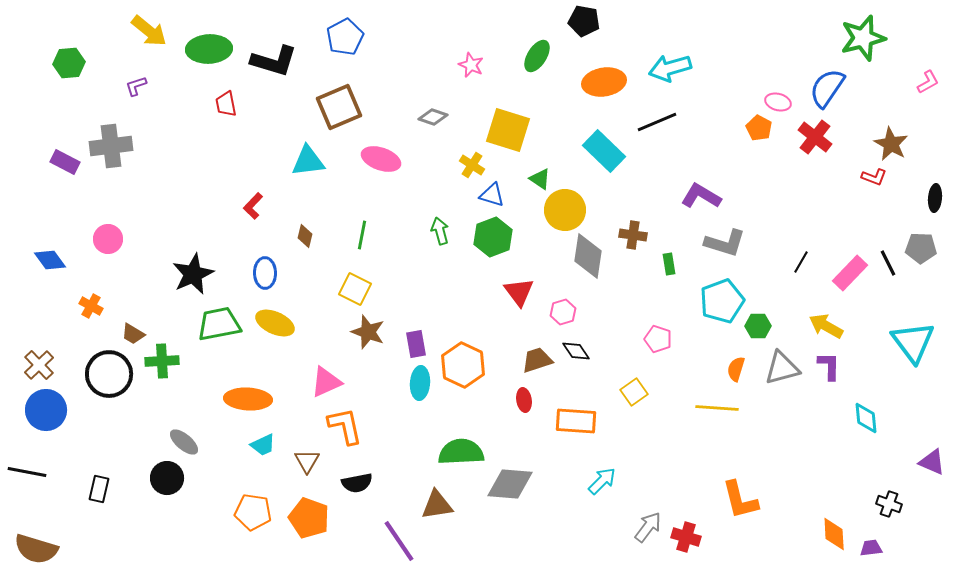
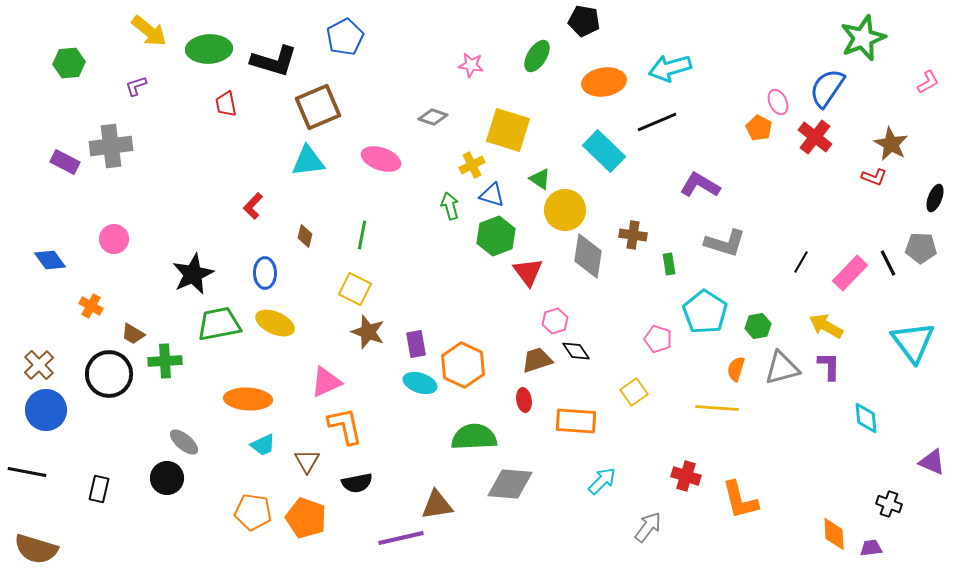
green star at (863, 38): rotated 6 degrees counterclockwise
pink star at (471, 65): rotated 15 degrees counterclockwise
pink ellipse at (778, 102): rotated 50 degrees clockwise
brown square at (339, 107): moved 21 px left
yellow cross at (472, 165): rotated 30 degrees clockwise
purple L-shape at (701, 196): moved 1 px left, 11 px up
black ellipse at (935, 198): rotated 16 degrees clockwise
green arrow at (440, 231): moved 10 px right, 25 px up
green hexagon at (493, 237): moved 3 px right, 1 px up
pink circle at (108, 239): moved 6 px right
red triangle at (519, 292): moved 9 px right, 20 px up
cyan pentagon at (722, 301): moved 17 px left, 11 px down; rotated 18 degrees counterclockwise
pink hexagon at (563, 312): moved 8 px left, 9 px down
green hexagon at (758, 326): rotated 10 degrees counterclockwise
green cross at (162, 361): moved 3 px right
cyan ellipse at (420, 383): rotated 76 degrees counterclockwise
green semicircle at (461, 452): moved 13 px right, 15 px up
orange pentagon at (309, 518): moved 3 px left
red cross at (686, 537): moved 61 px up
purple line at (399, 541): moved 2 px right, 3 px up; rotated 69 degrees counterclockwise
